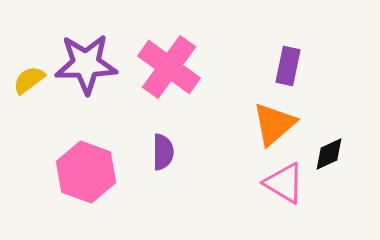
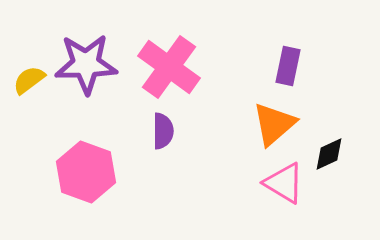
purple semicircle: moved 21 px up
